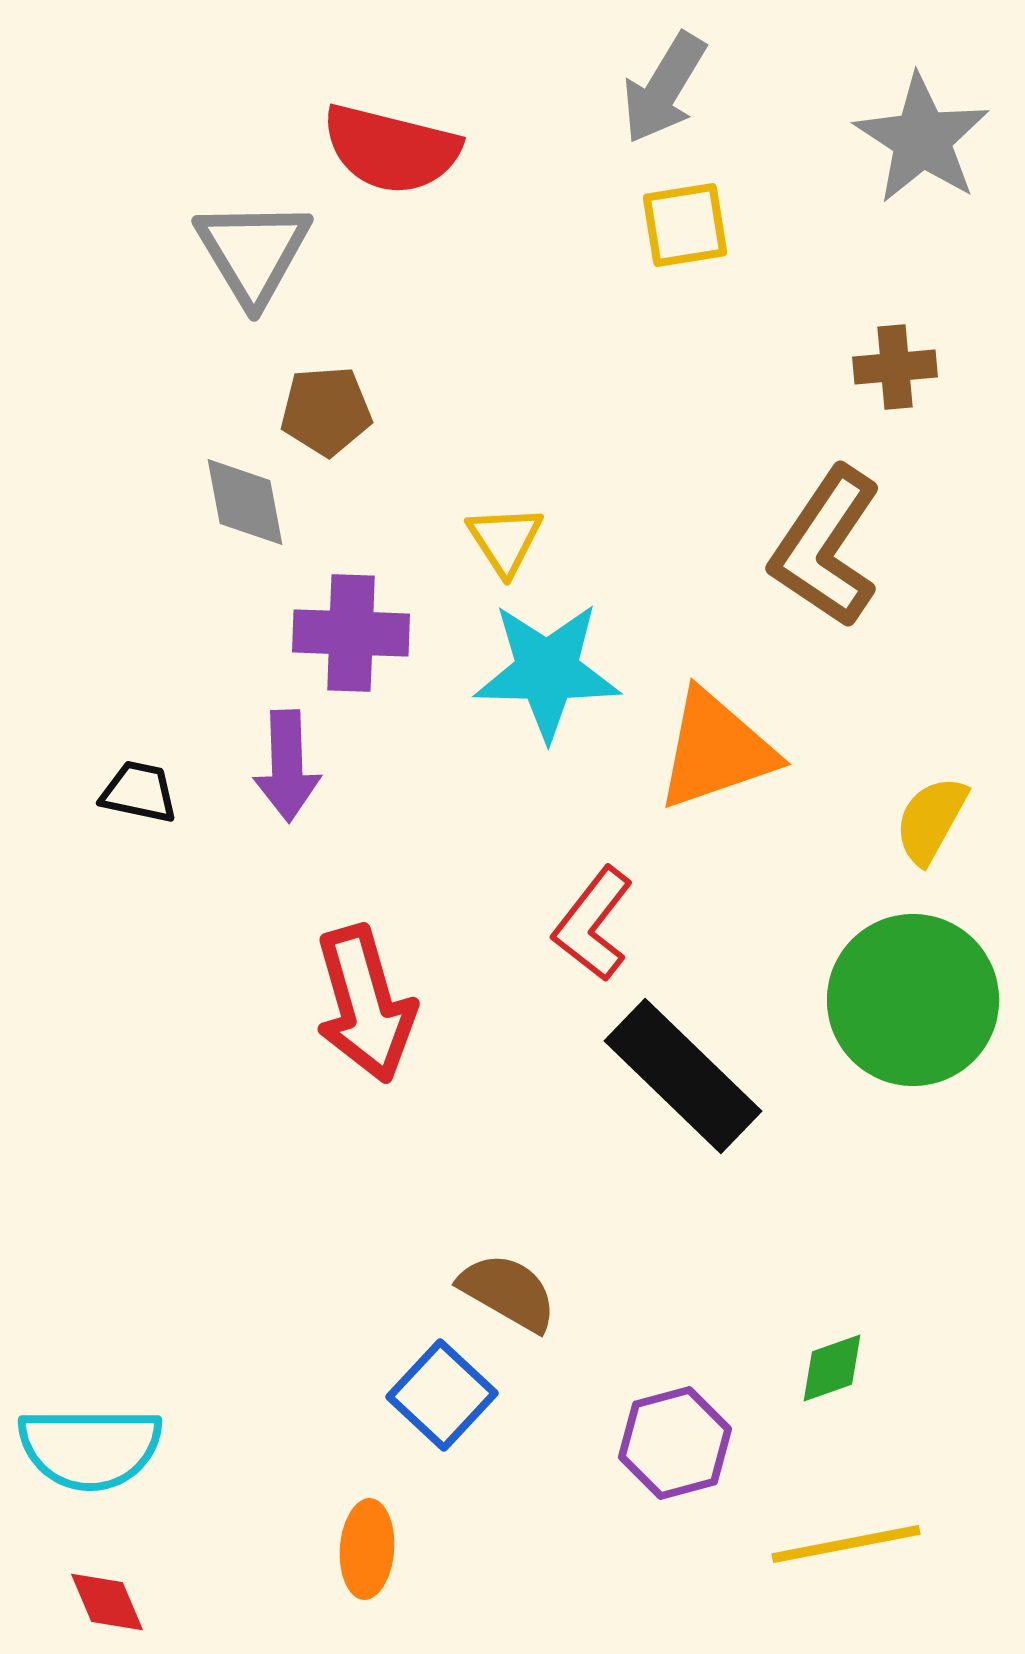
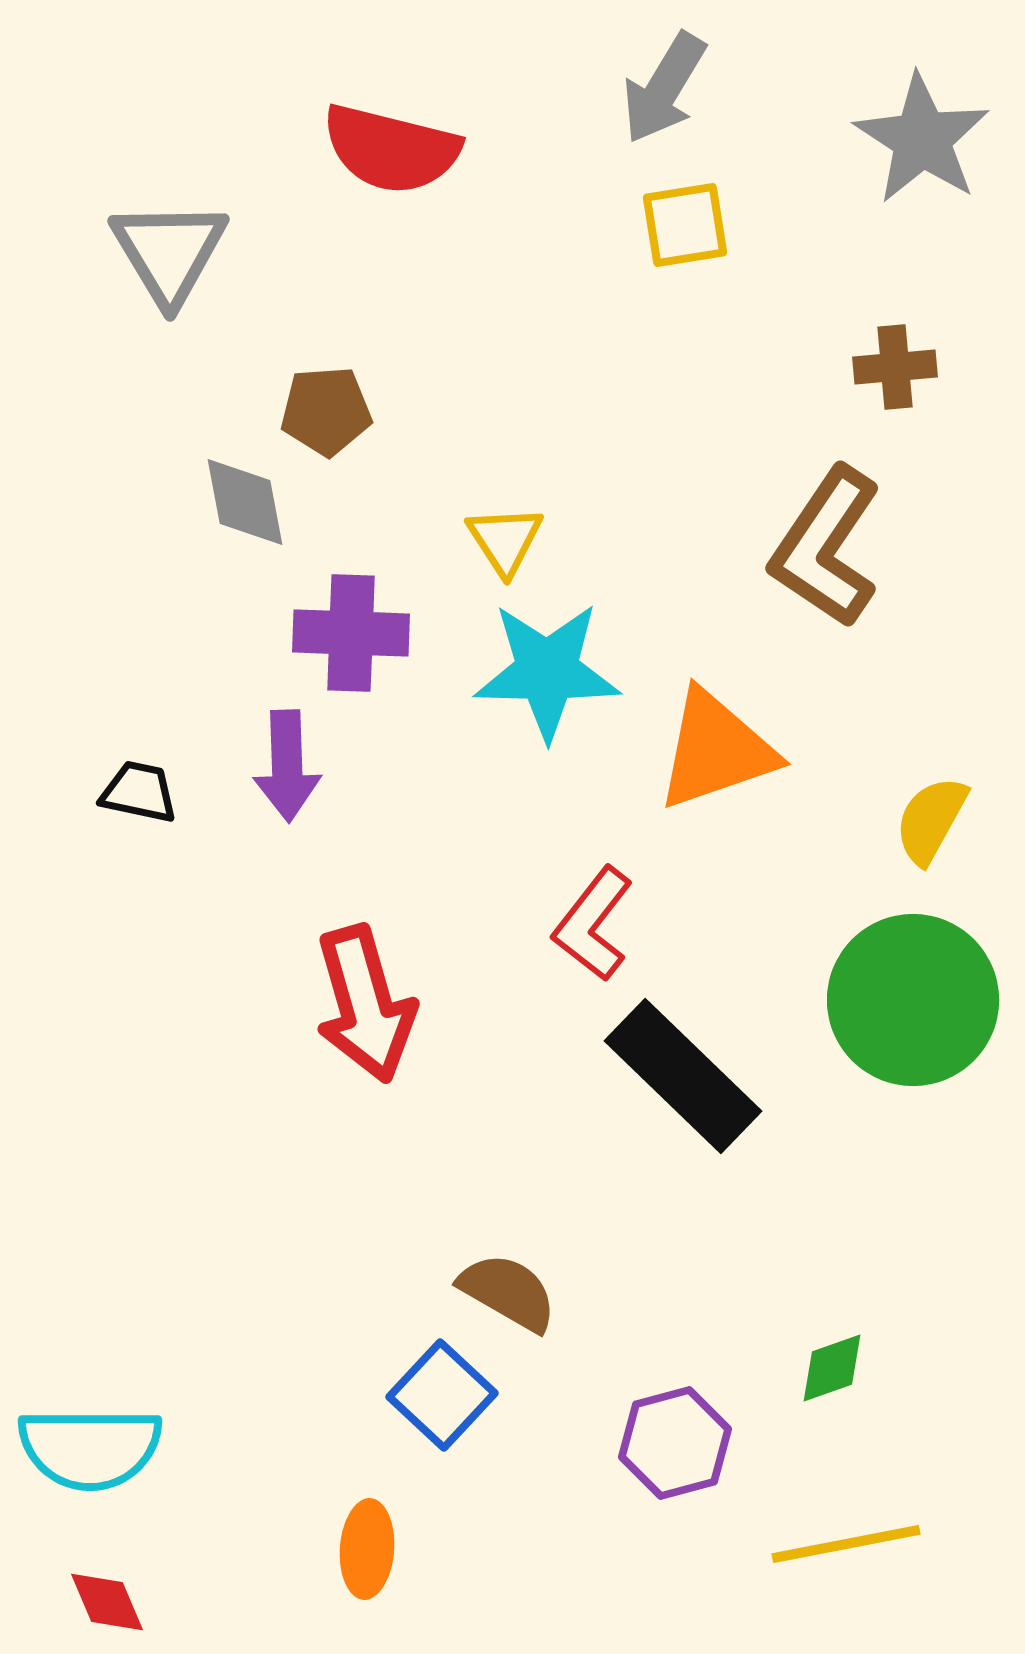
gray triangle: moved 84 px left
